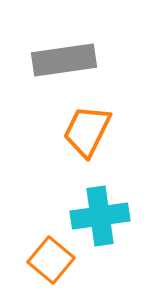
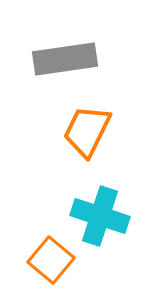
gray rectangle: moved 1 px right, 1 px up
cyan cross: rotated 26 degrees clockwise
